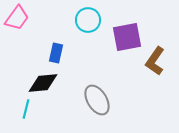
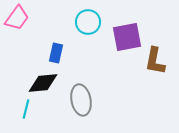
cyan circle: moved 2 px down
brown L-shape: rotated 24 degrees counterclockwise
gray ellipse: moved 16 px left; rotated 20 degrees clockwise
